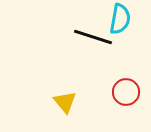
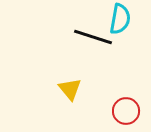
red circle: moved 19 px down
yellow triangle: moved 5 px right, 13 px up
